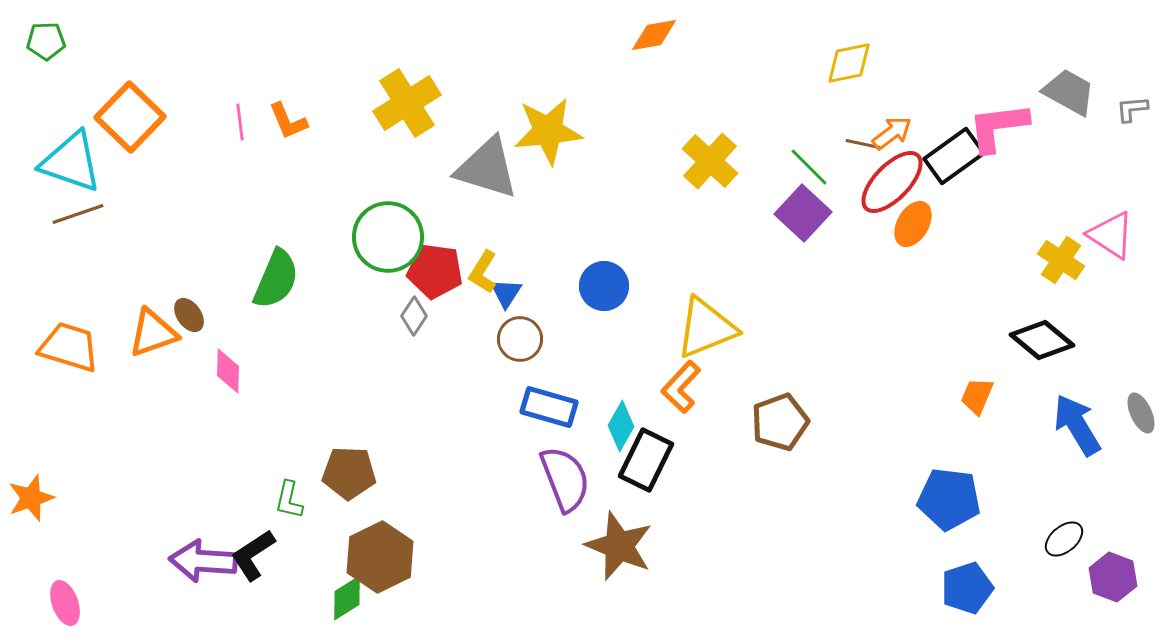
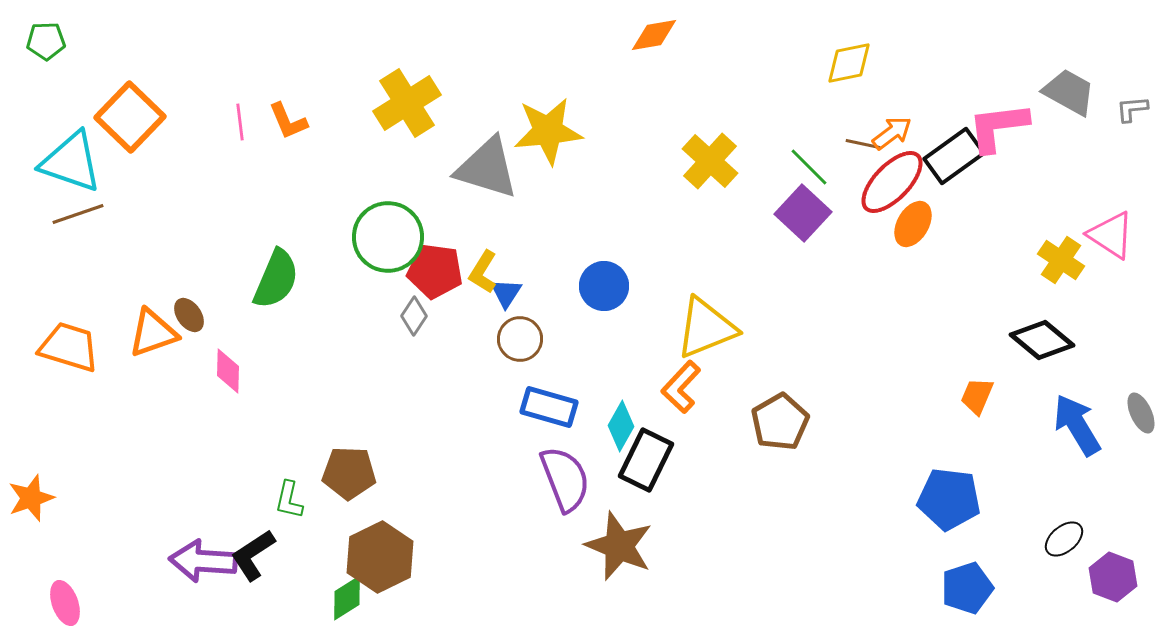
brown pentagon at (780, 422): rotated 10 degrees counterclockwise
